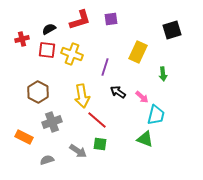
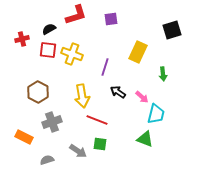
red L-shape: moved 4 px left, 5 px up
red square: moved 1 px right
cyan trapezoid: moved 1 px up
red line: rotated 20 degrees counterclockwise
